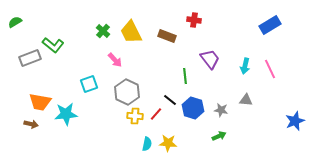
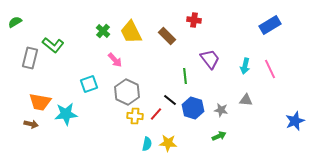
brown rectangle: rotated 24 degrees clockwise
gray rectangle: rotated 55 degrees counterclockwise
